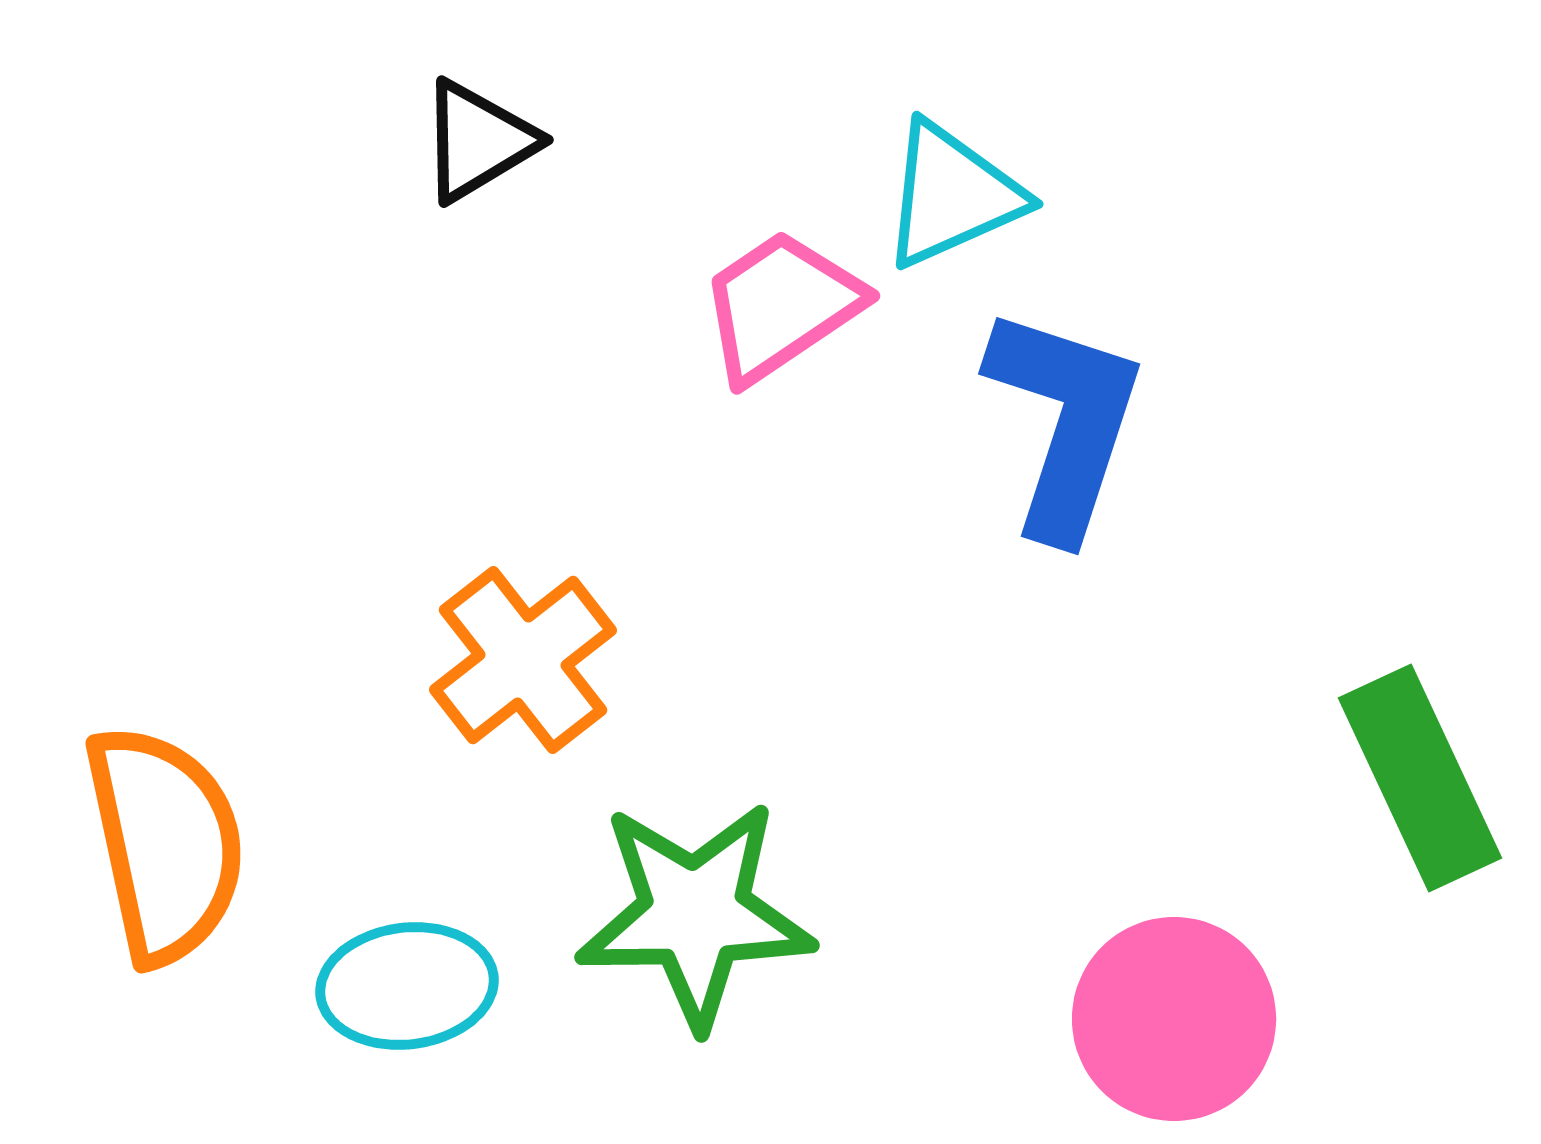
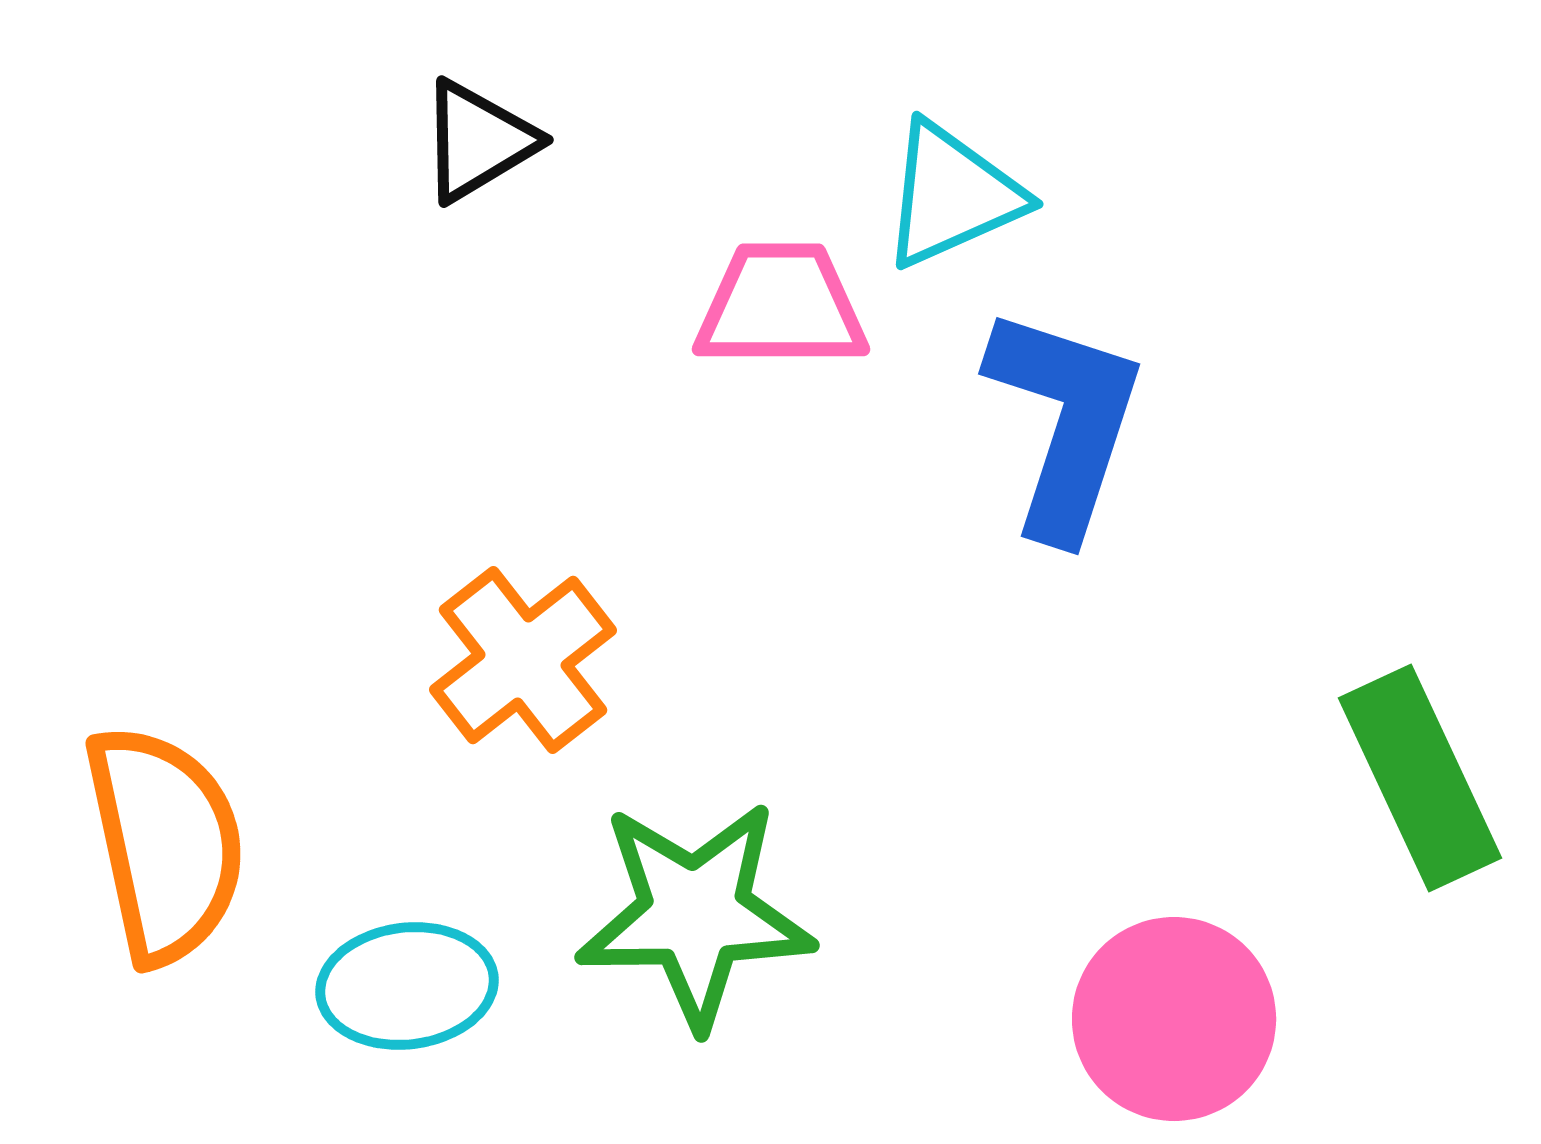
pink trapezoid: rotated 34 degrees clockwise
